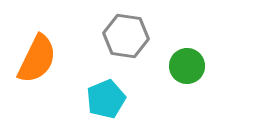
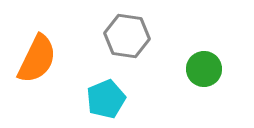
gray hexagon: moved 1 px right
green circle: moved 17 px right, 3 px down
